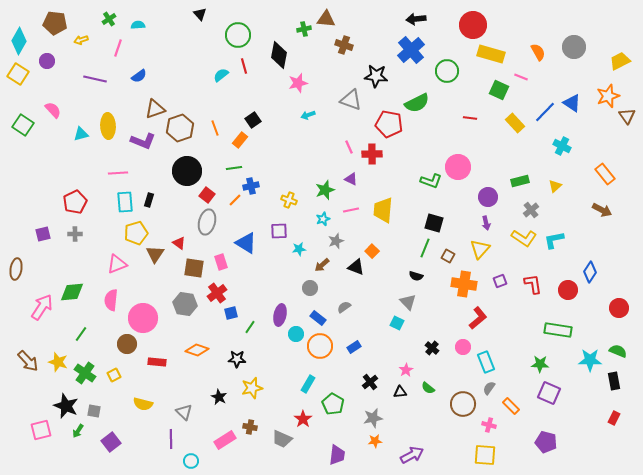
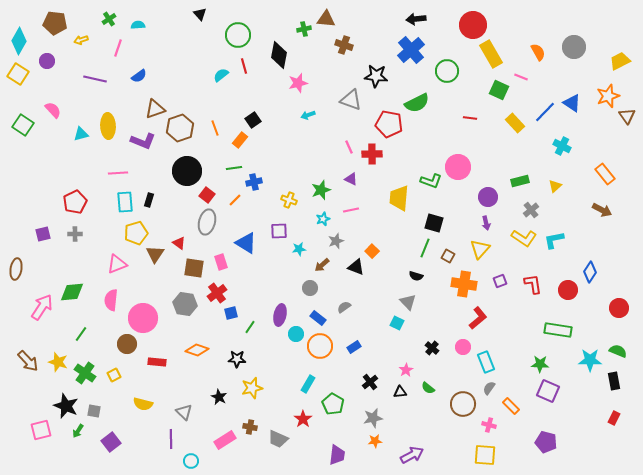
yellow rectangle at (491, 54): rotated 44 degrees clockwise
blue cross at (251, 186): moved 3 px right, 4 px up
green star at (325, 190): moved 4 px left
yellow trapezoid at (383, 210): moved 16 px right, 12 px up
purple square at (549, 393): moved 1 px left, 2 px up
gray trapezoid at (282, 439): moved 4 px left
